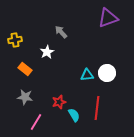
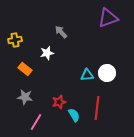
white star: moved 1 px down; rotated 16 degrees clockwise
